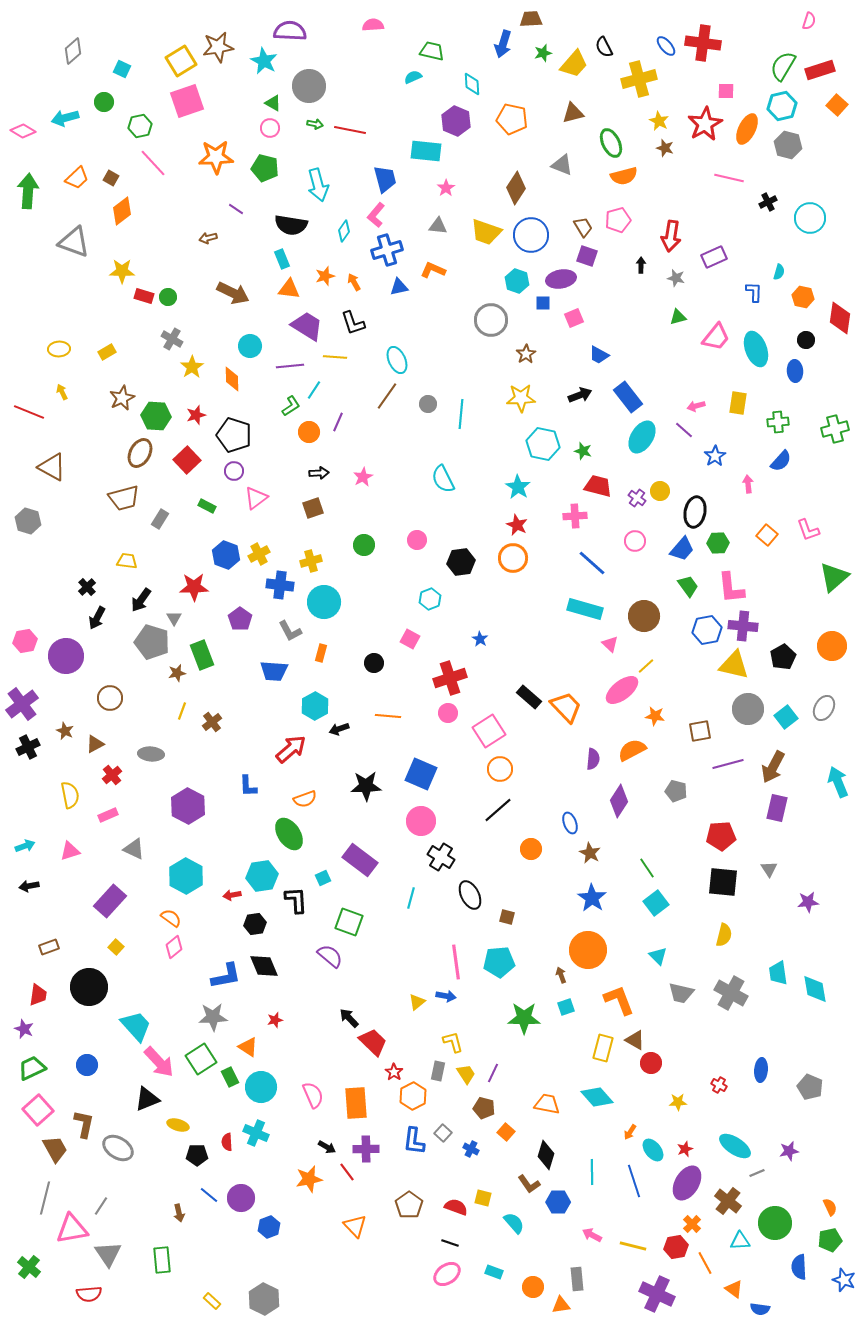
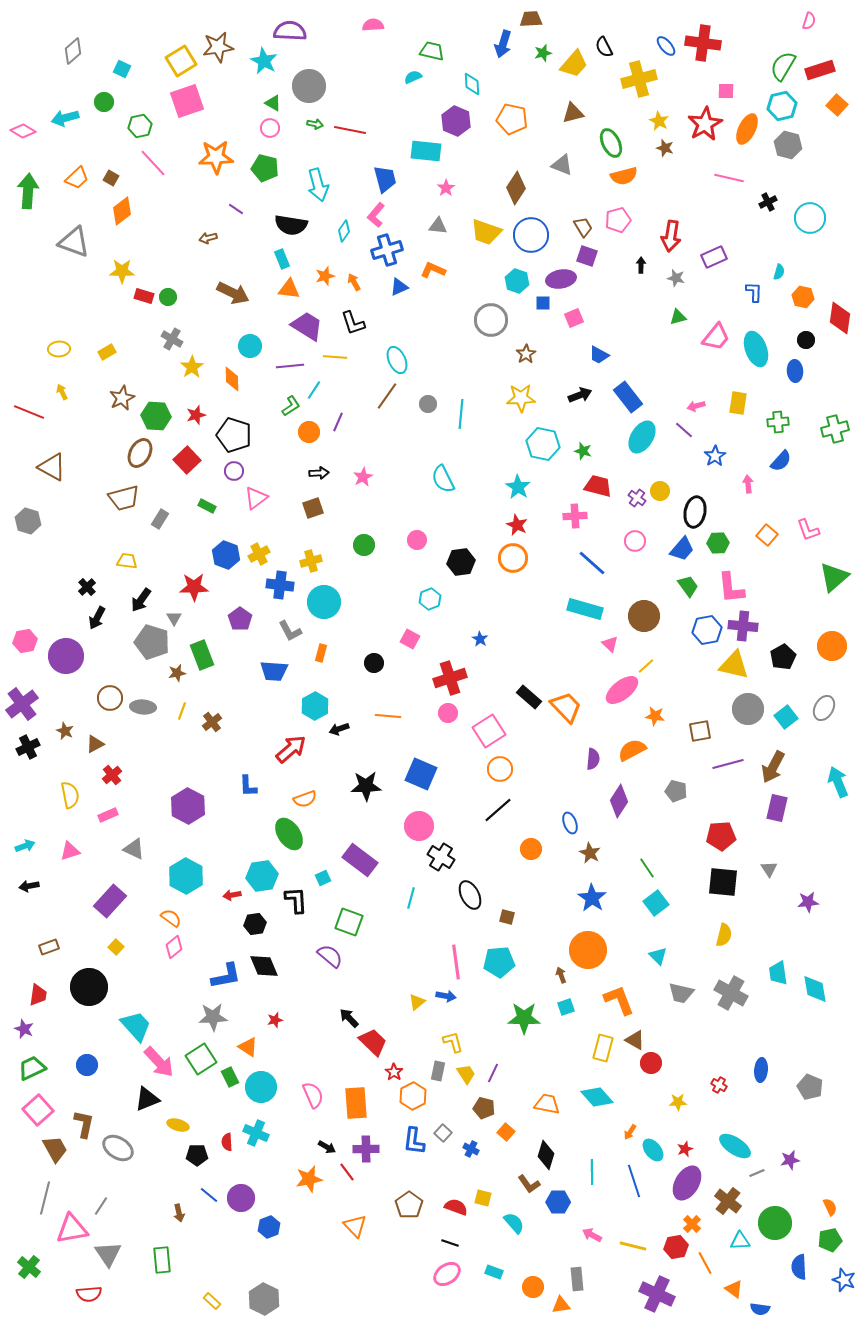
blue triangle at (399, 287): rotated 12 degrees counterclockwise
gray ellipse at (151, 754): moved 8 px left, 47 px up
pink circle at (421, 821): moved 2 px left, 5 px down
purple star at (789, 1151): moved 1 px right, 9 px down
